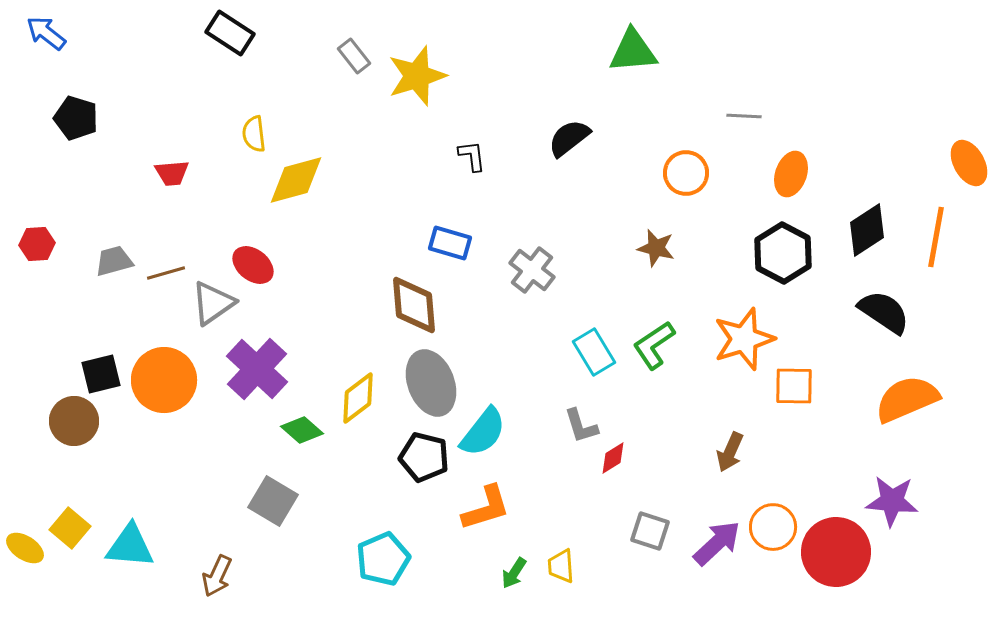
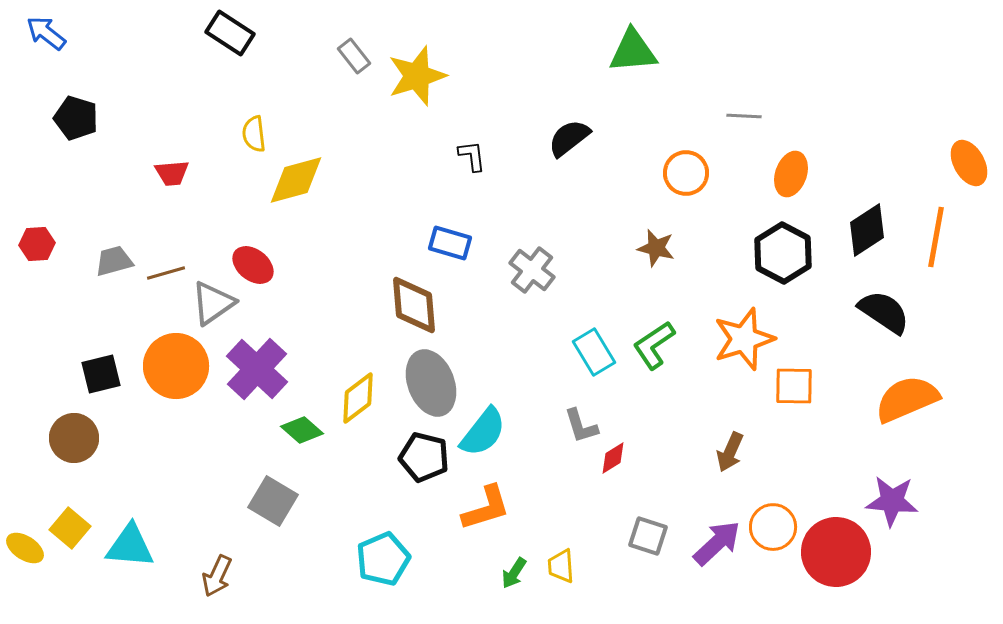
orange circle at (164, 380): moved 12 px right, 14 px up
brown circle at (74, 421): moved 17 px down
gray square at (650, 531): moved 2 px left, 5 px down
